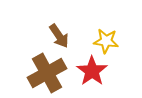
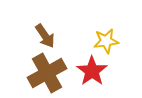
brown arrow: moved 14 px left
yellow star: rotated 15 degrees counterclockwise
